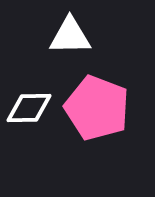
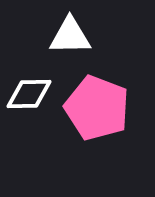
white diamond: moved 14 px up
